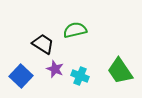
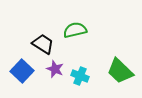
green trapezoid: rotated 12 degrees counterclockwise
blue square: moved 1 px right, 5 px up
